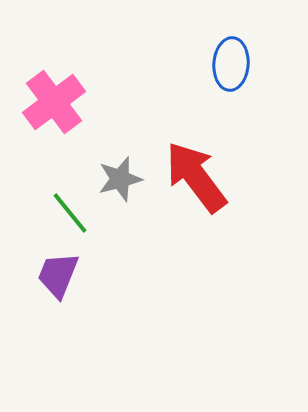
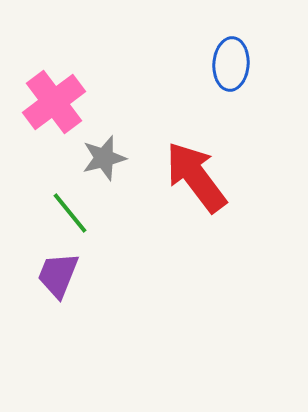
gray star: moved 16 px left, 21 px up
